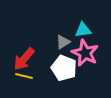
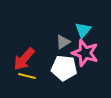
cyan triangle: rotated 42 degrees counterclockwise
pink star: rotated 8 degrees counterclockwise
white pentagon: rotated 15 degrees counterclockwise
yellow line: moved 3 px right
